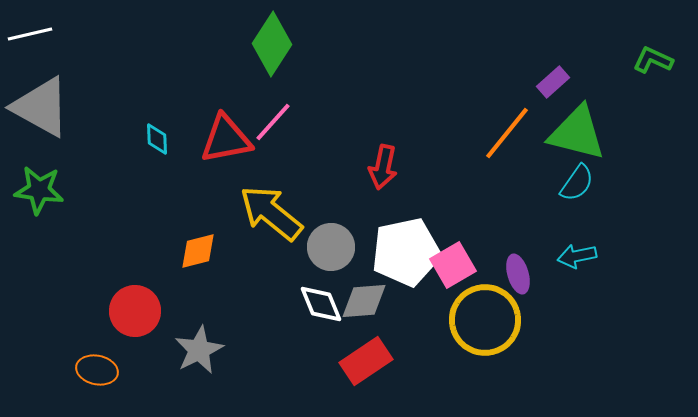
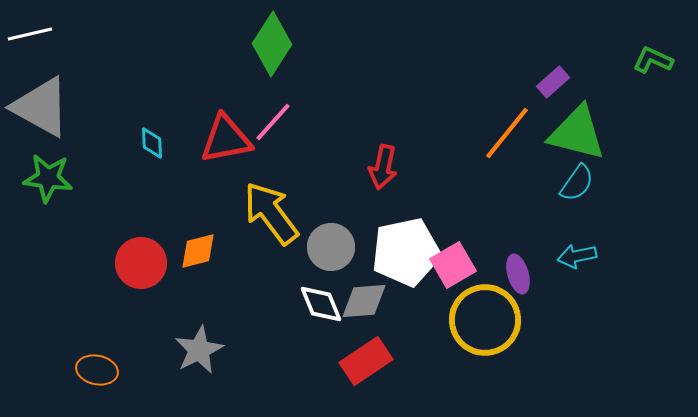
cyan diamond: moved 5 px left, 4 px down
green star: moved 9 px right, 12 px up
yellow arrow: rotated 14 degrees clockwise
red circle: moved 6 px right, 48 px up
